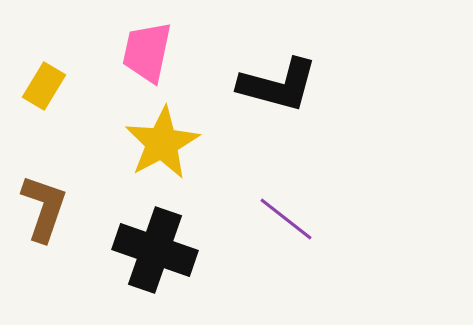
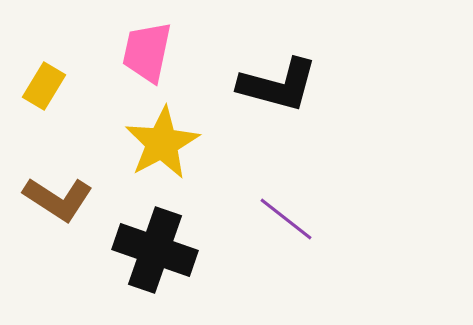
brown L-shape: moved 14 px right, 9 px up; rotated 104 degrees clockwise
